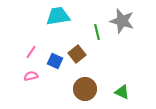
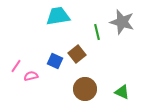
gray star: moved 1 px down
pink line: moved 15 px left, 14 px down
